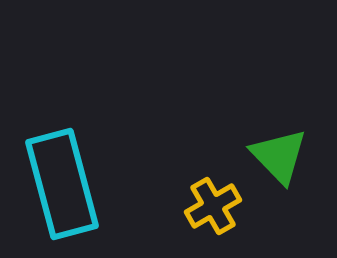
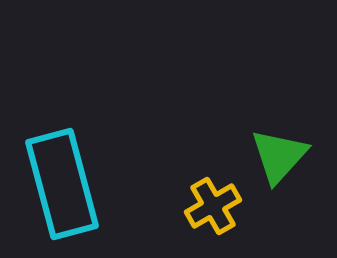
green triangle: rotated 26 degrees clockwise
